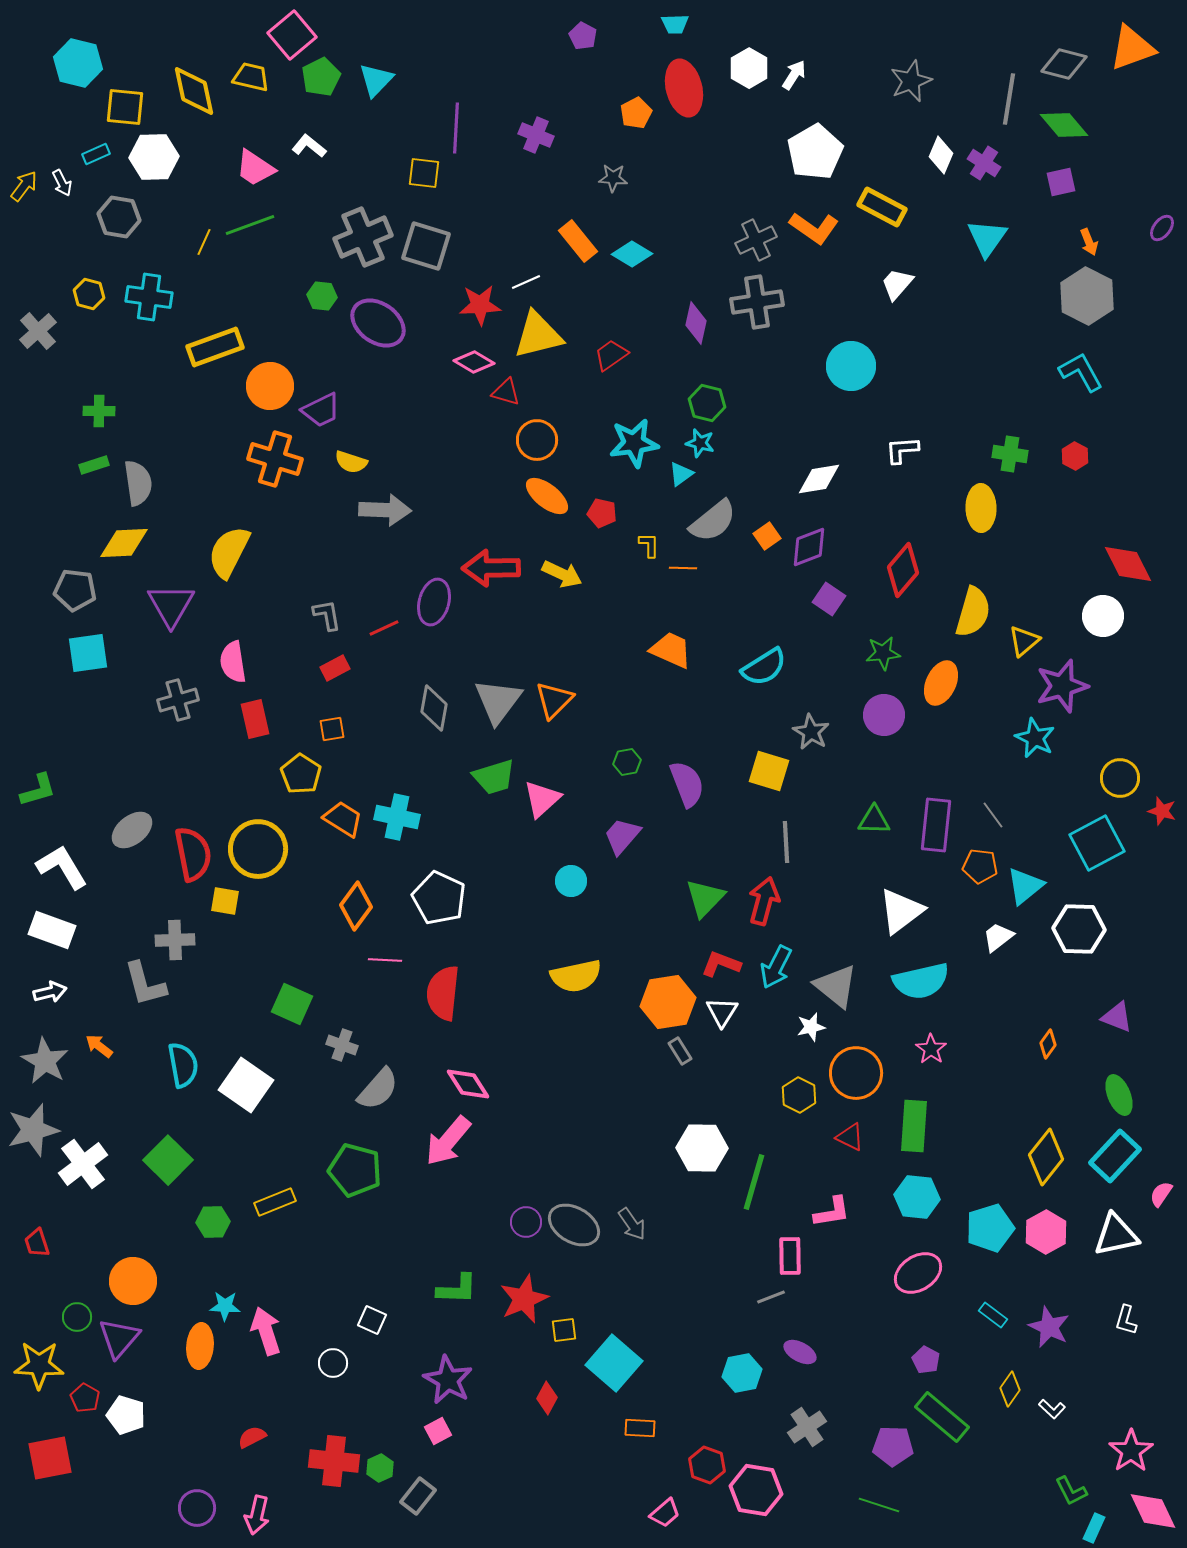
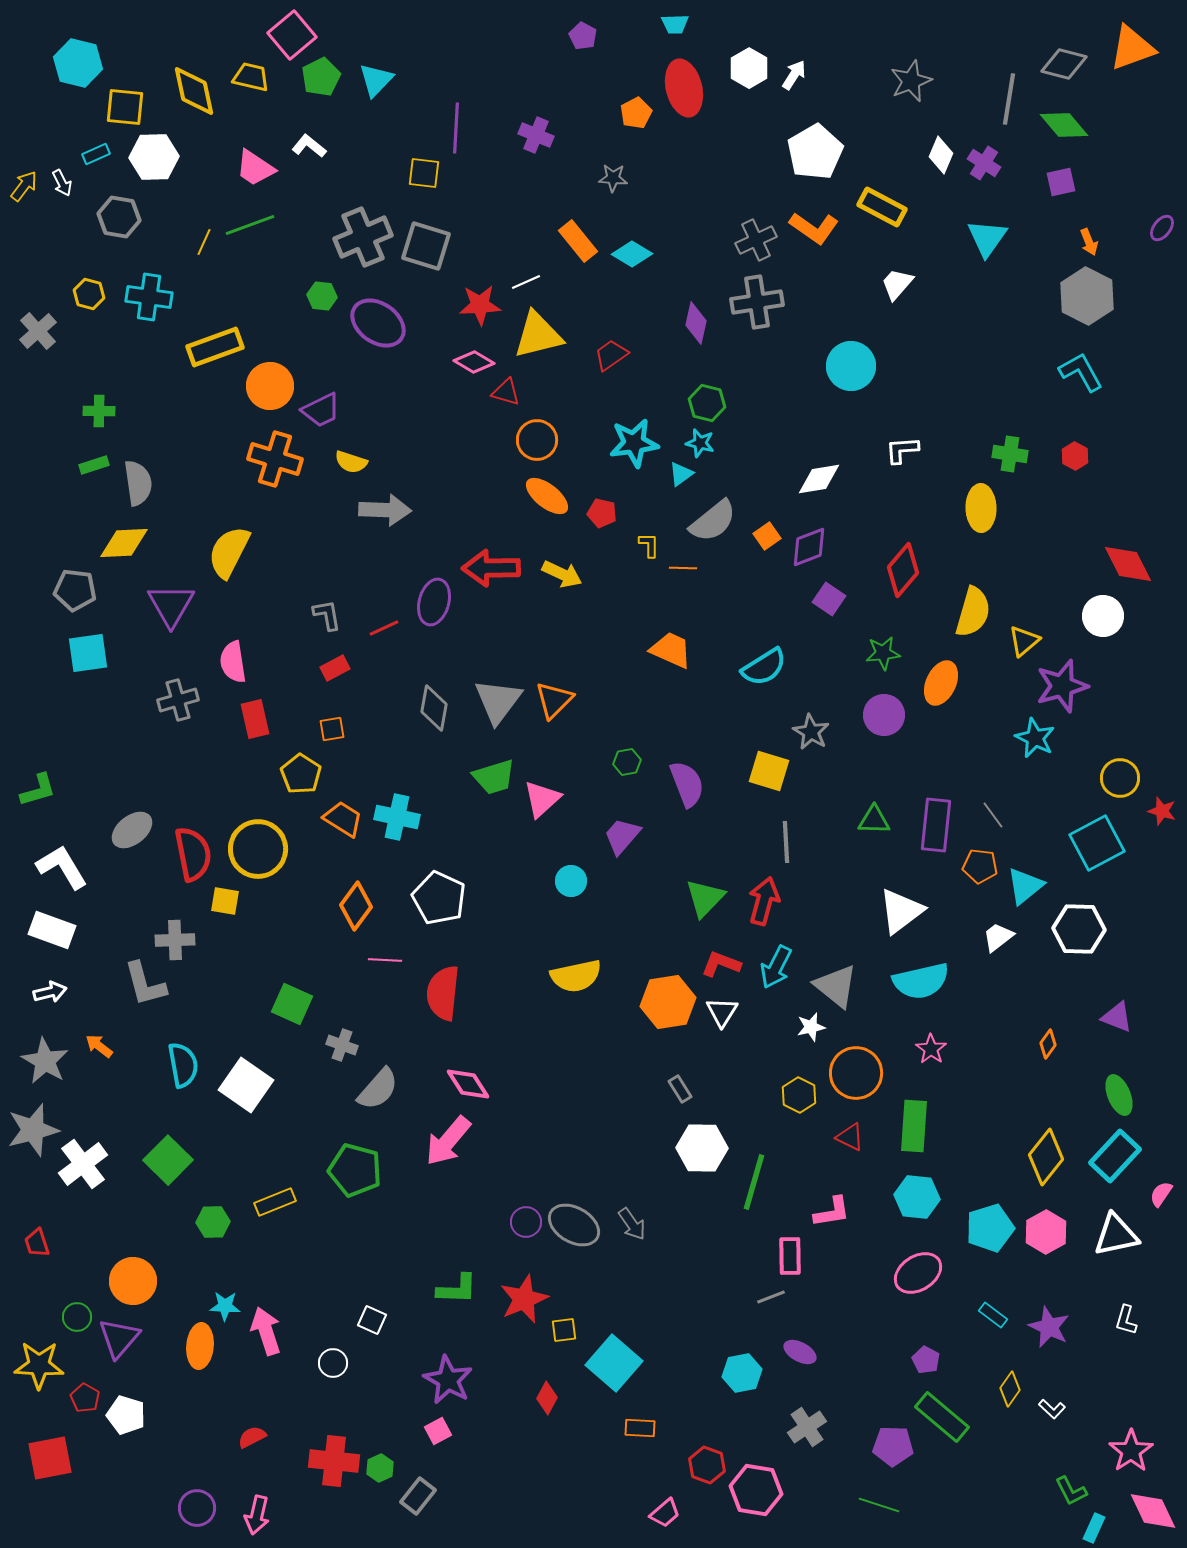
gray rectangle at (680, 1051): moved 38 px down
